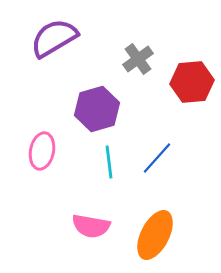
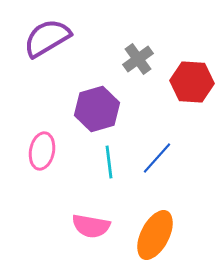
purple semicircle: moved 7 px left
red hexagon: rotated 9 degrees clockwise
